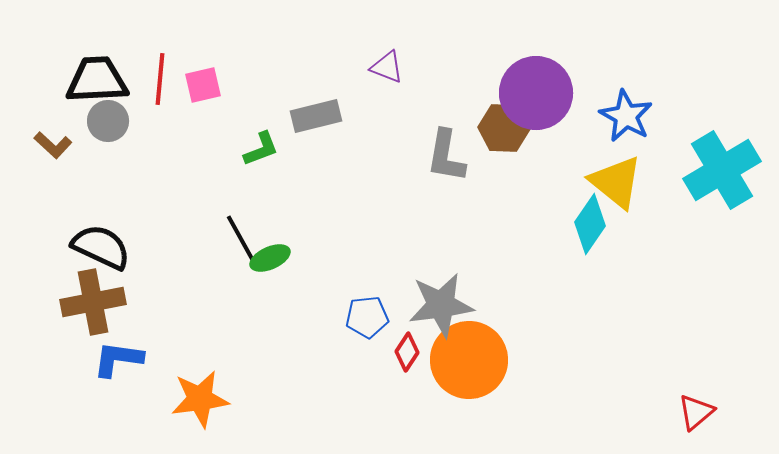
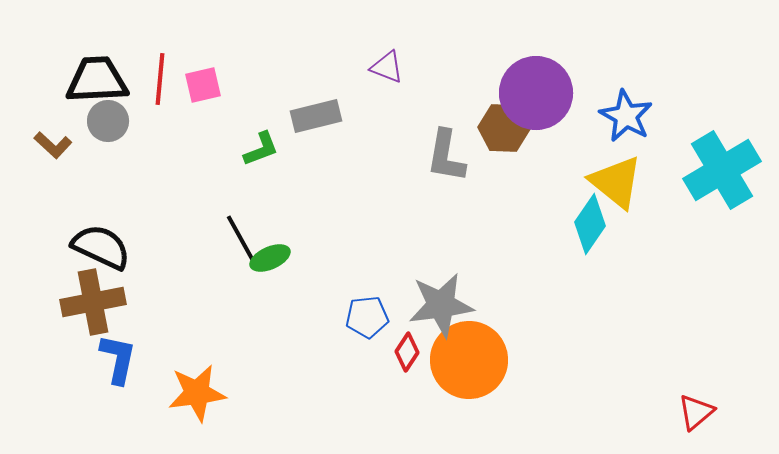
blue L-shape: rotated 94 degrees clockwise
orange star: moved 3 px left, 6 px up
